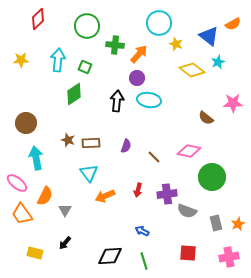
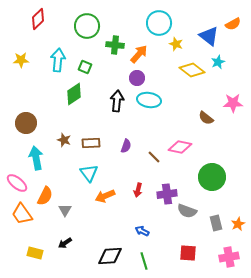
brown star at (68, 140): moved 4 px left
pink diamond at (189, 151): moved 9 px left, 4 px up
black arrow at (65, 243): rotated 16 degrees clockwise
